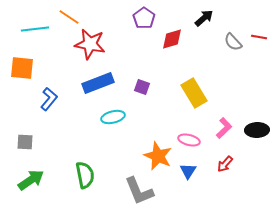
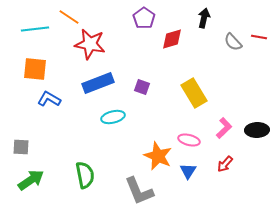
black arrow: rotated 36 degrees counterclockwise
orange square: moved 13 px right, 1 px down
blue L-shape: rotated 100 degrees counterclockwise
gray square: moved 4 px left, 5 px down
